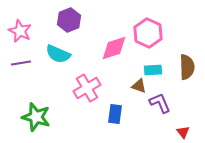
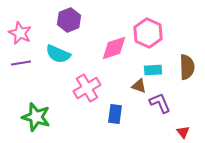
pink star: moved 2 px down
